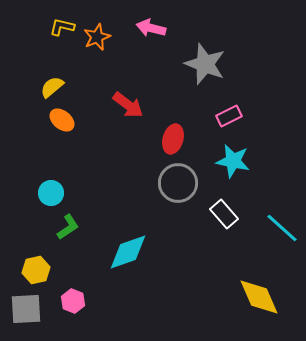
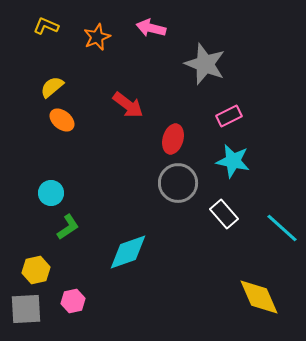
yellow L-shape: moved 16 px left, 1 px up; rotated 10 degrees clockwise
pink hexagon: rotated 25 degrees clockwise
